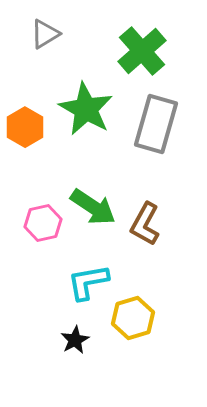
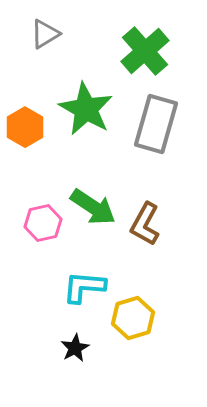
green cross: moved 3 px right
cyan L-shape: moved 4 px left, 5 px down; rotated 15 degrees clockwise
black star: moved 8 px down
